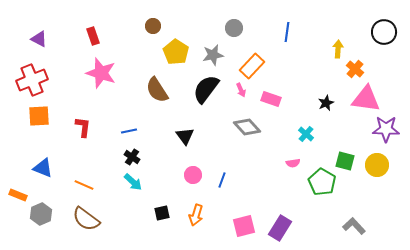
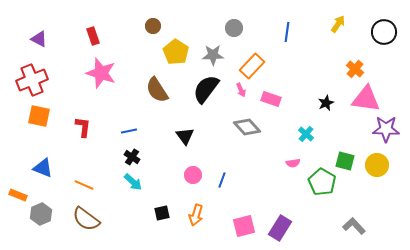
yellow arrow at (338, 49): moved 25 px up; rotated 30 degrees clockwise
gray star at (213, 55): rotated 10 degrees clockwise
orange square at (39, 116): rotated 15 degrees clockwise
